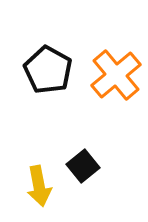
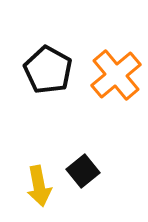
black square: moved 5 px down
